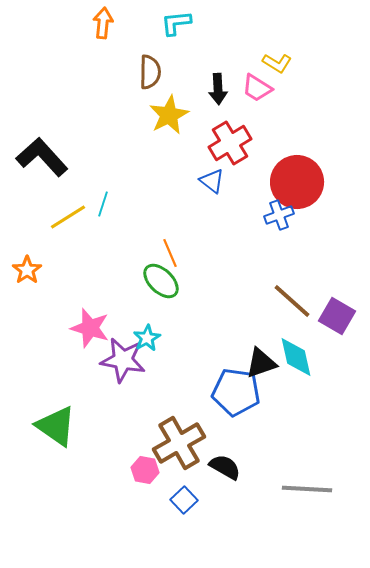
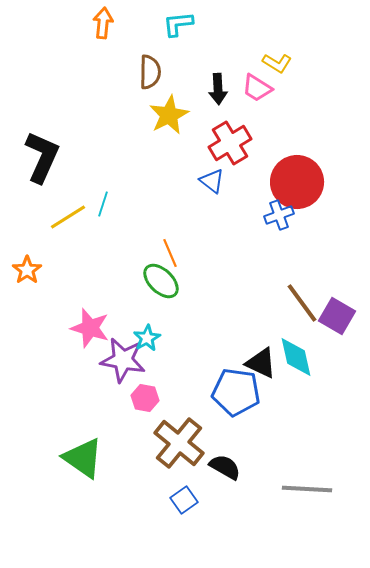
cyan L-shape: moved 2 px right, 1 px down
black L-shape: rotated 66 degrees clockwise
brown line: moved 10 px right, 2 px down; rotated 12 degrees clockwise
black triangle: rotated 44 degrees clockwise
green triangle: moved 27 px right, 32 px down
brown cross: rotated 21 degrees counterclockwise
pink hexagon: moved 72 px up
blue square: rotated 8 degrees clockwise
